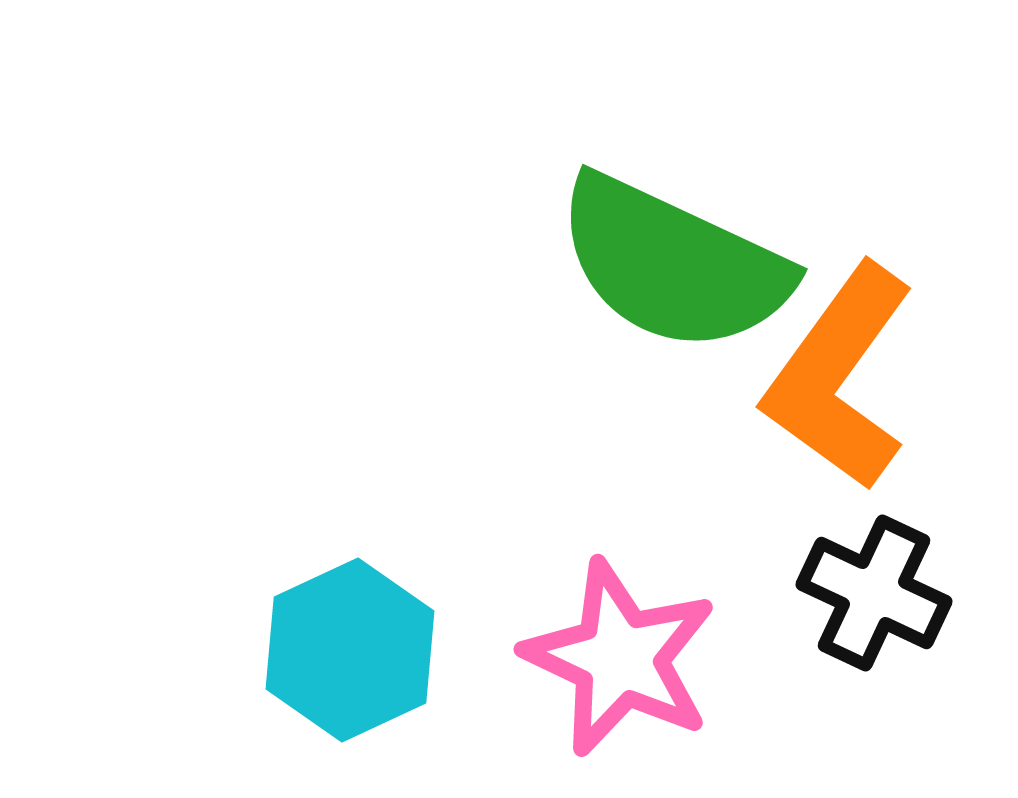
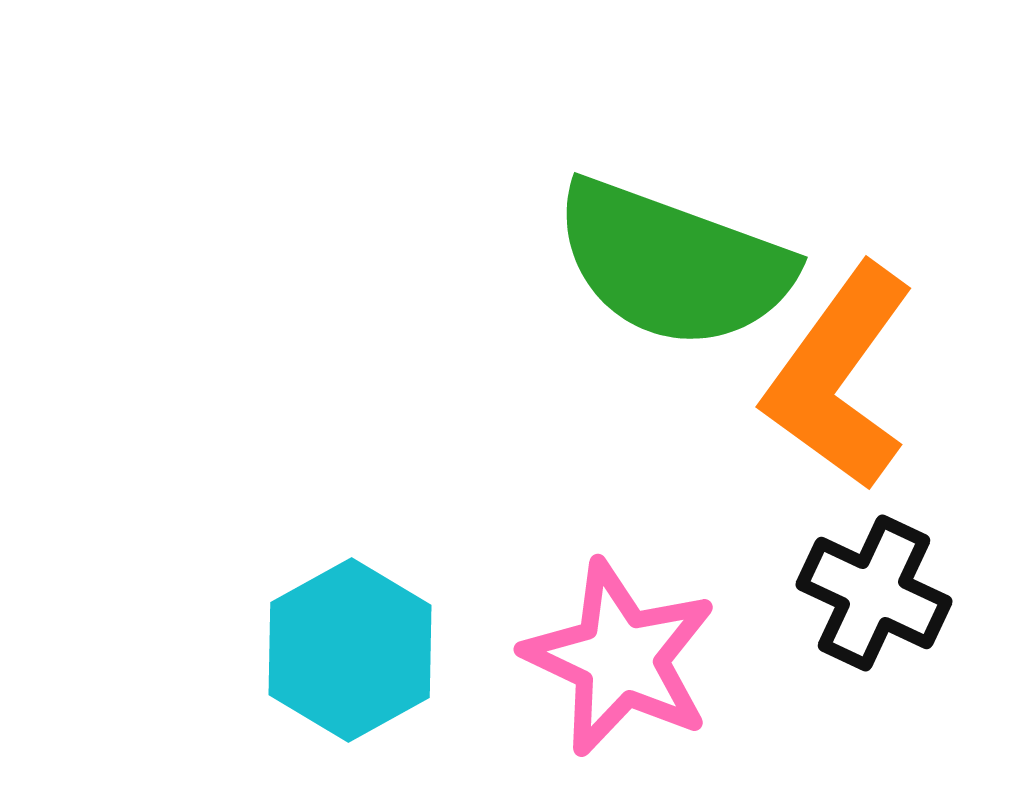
green semicircle: rotated 5 degrees counterclockwise
cyan hexagon: rotated 4 degrees counterclockwise
